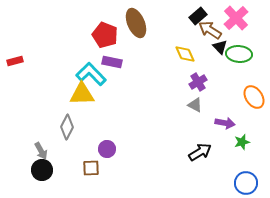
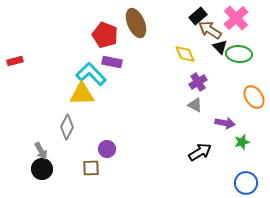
black circle: moved 1 px up
